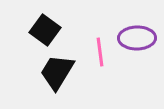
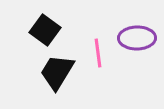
pink line: moved 2 px left, 1 px down
